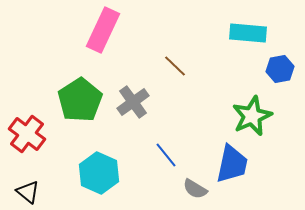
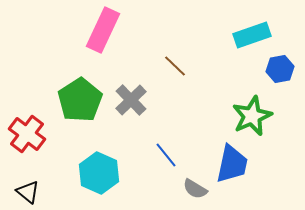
cyan rectangle: moved 4 px right, 2 px down; rotated 24 degrees counterclockwise
gray cross: moved 2 px left, 2 px up; rotated 8 degrees counterclockwise
